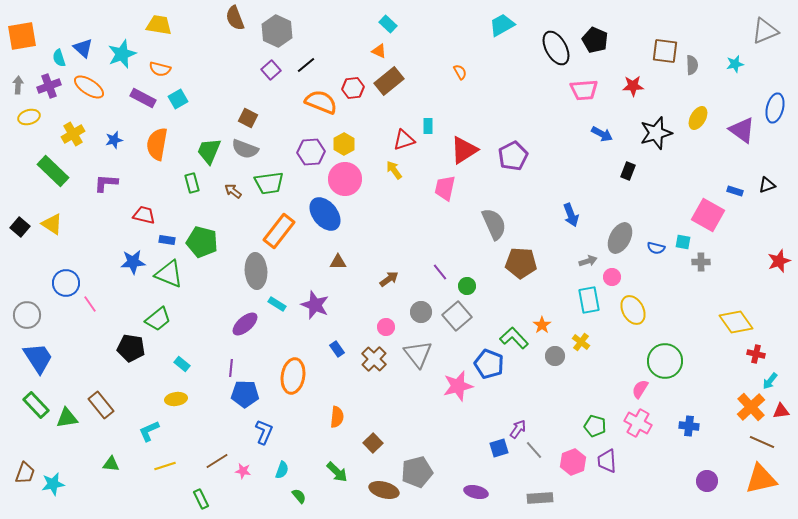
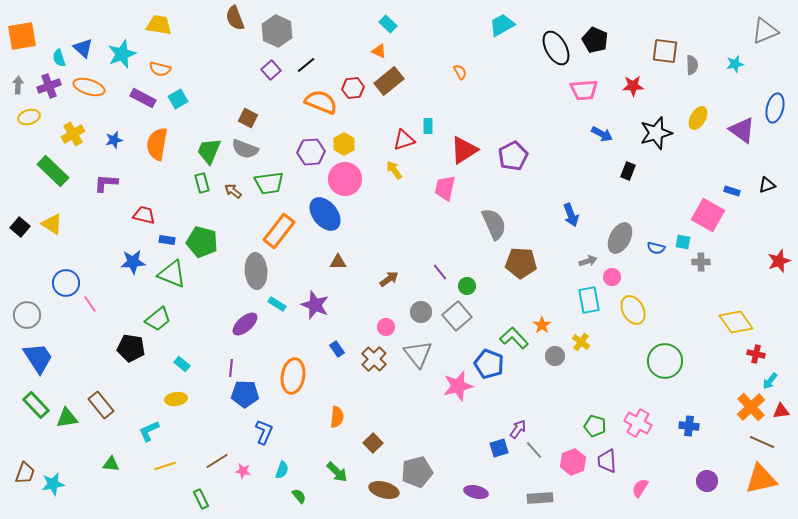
orange ellipse at (89, 87): rotated 16 degrees counterclockwise
green rectangle at (192, 183): moved 10 px right
blue rectangle at (735, 191): moved 3 px left
green triangle at (169, 274): moved 3 px right
pink semicircle at (640, 389): moved 99 px down
